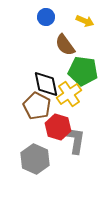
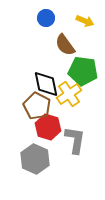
blue circle: moved 1 px down
red hexagon: moved 10 px left
